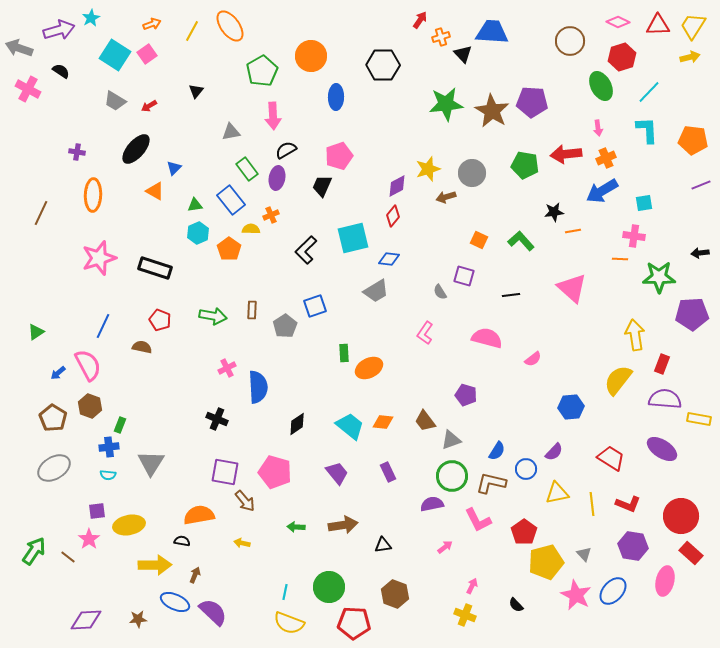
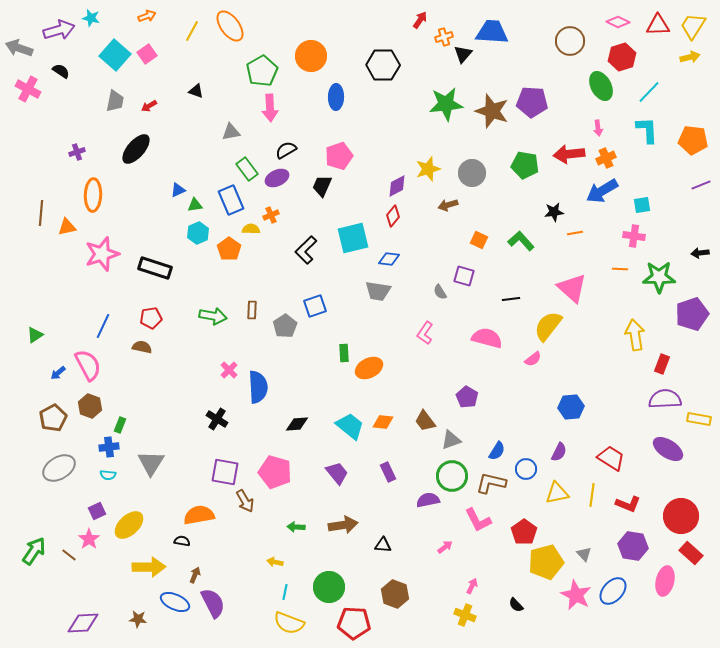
cyan star at (91, 18): rotated 30 degrees counterclockwise
orange arrow at (152, 24): moved 5 px left, 8 px up
orange cross at (441, 37): moved 3 px right
black triangle at (463, 54): rotated 24 degrees clockwise
cyan square at (115, 55): rotated 8 degrees clockwise
black triangle at (196, 91): rotated 49 degrees counterclockwise
gray trapezoid at (115, 101): rotated 110 degrees counterclockwise
brown star at (492, 111): rotated 12 degrees counterclockwise
pink arrow at (273, 116): moved 3 px left, 8 px up
purple cross at (77, 152): rotated 28 degrees counterclockwise
red arrow at (566, 154): moved 3 px right
blue triangle at (174, 168): moved 4 px right, 22 px down; rotated 21 degrees clockwise
purple ellipse at (277, 178): rotated 55 degrees clockwise
orange triangle at (155, 191): moved 88 px left, 36 px down; rotated 42 degrees counterclockwise
brown arrow at (446, 197): moved 2 px right, 8 px down
blue rectangle at (231, 200): rotated 16 degrees clockwise
cyan square at (644, 203): moved 2 px left, 2 px down
brown line at (41, 213): rotated 20 degrees counterclockwise
orange line at (573, 231): moved 2 px right, 2 px down
pink star at (99, 258): moved 3 px right, 4 px up
orange line at (620, 259): moved 10 px down
gray trapezoid at (376, 291): moved 2 px right; rotated 40 degrees clockwise
black line at (511, 295): moved 4 px down
purple pentagon at (692, 314): rotated 16 degrees counterclockwise
red pentagon at (160, 320): moved 9 px left, 2 px up; rotated 30 degrees counterclockwise
green triangle at (36, 332): moved 1 px left, 3 px down
pink cross at (227, 368): moved 2 px right, 2 px down; rotated 18 degrees counterclockwise
yellow semicircle at (618, 380): moved 70 px left, 54 px up
purple pentagon at (466, 395): moved 1 px right, 2 px down; rotated 15 degrees clockwise
purple semicircle at (665, 399): rotated 8 degrees counterclockwise
brown pentagon at (53, 418): rotated 12 degrees clockwise
black cross at (217, 419): rotated 10 degrees clockwise
black diamond at (297, 424): rotated 30 degrees clockwise
purple ellipse at (662, 449): moved 6 px right
purple semicircle at (554, 452): moved 5 px right; rotated 18 degrees counterclockwise
gray ellipse at (54, 468): moved 5 px right
brown arrow at (245, 501): rotated 10 degrees clockwise
purple semicircle at (432, 504): moved 4 px left, 4 px up
yellow line at (592, 504): moved 9 px up; rotated 15 degrees clockwise
purple square at (97, 511): rotated 18 degrees counterclockwise
yellow ellipse at (129, 525): rotated 32 degrees counterclockwise
yellow arrow at (242, 543): moved 33 px right, 19 px down
black triangle at (383, 545): rotated 12 degrees clockwise
brown line at (68, 557): moved 1 px right, 2 px up
yellow arrow at (155, 565): moved 6 px left, 2 px down
purple semicircle at (213, 612): moved 9 px up; rotated 20 degrees clockwise
brown star at (138, 619): rotated 12 degrees clockwise
purple diamond at (86, 620): moved 3 px left, 3 px down
